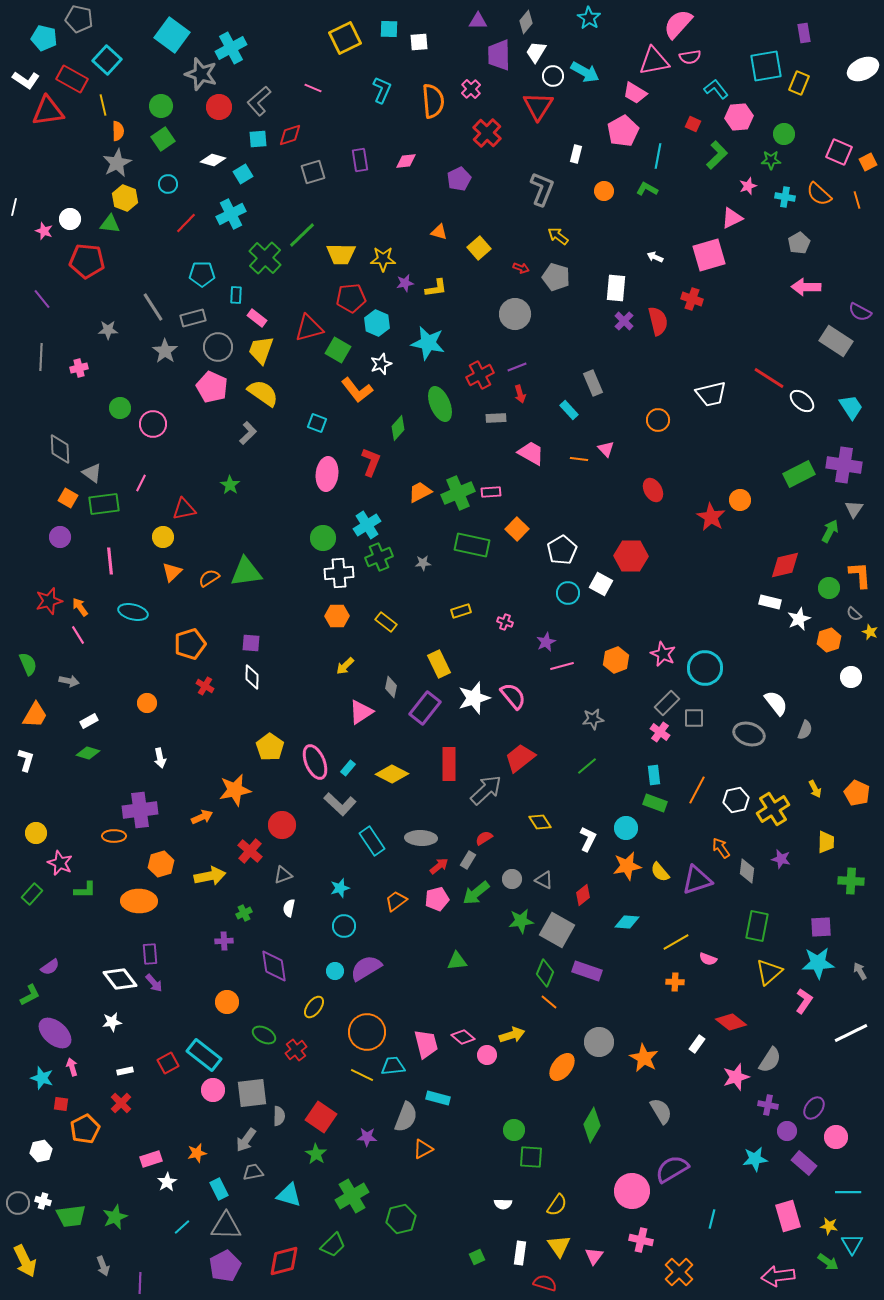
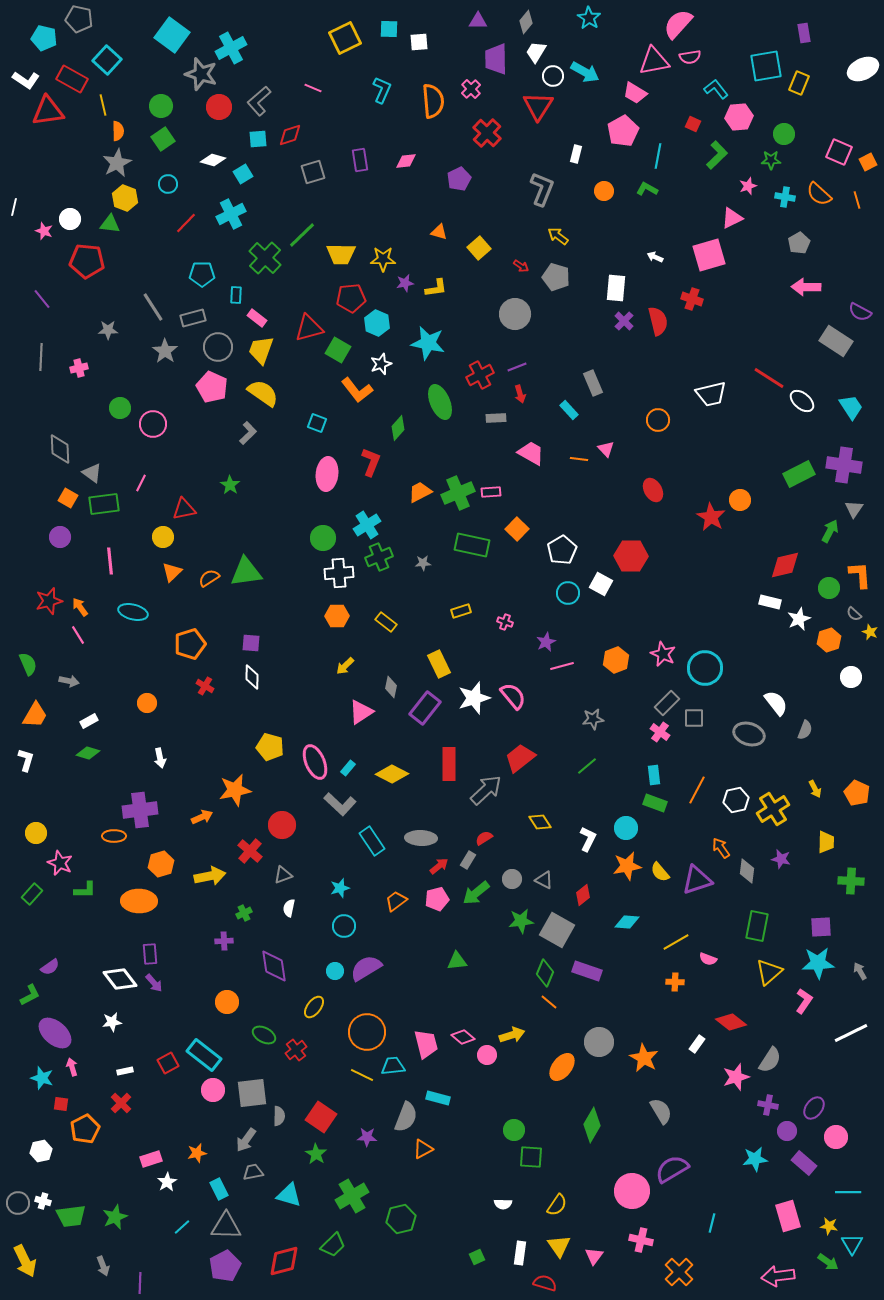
purple trapezoid at (499, 55): moved 3 px left, 4 px down
red arrow at (521, 268): moved 2 px up; rotated 14 degrees clockwise
green ellipse at (440, 404): moved 2 px up
yellow pentagon at (270, 747): rotated 20 degrees counterclockwise
cyan line at (712, 1219): moved 4 px down
